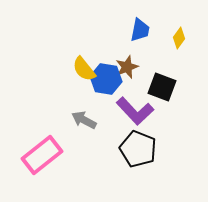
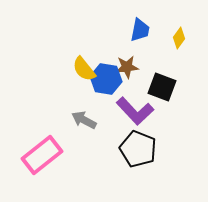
brown star: rotated 15 degrees clockwise
